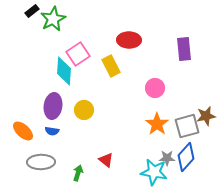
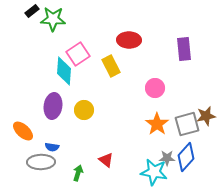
green star: rotated 30 degrees clockwise
gray square: moved 2 px up
blue semicircle: moved 16 px down
